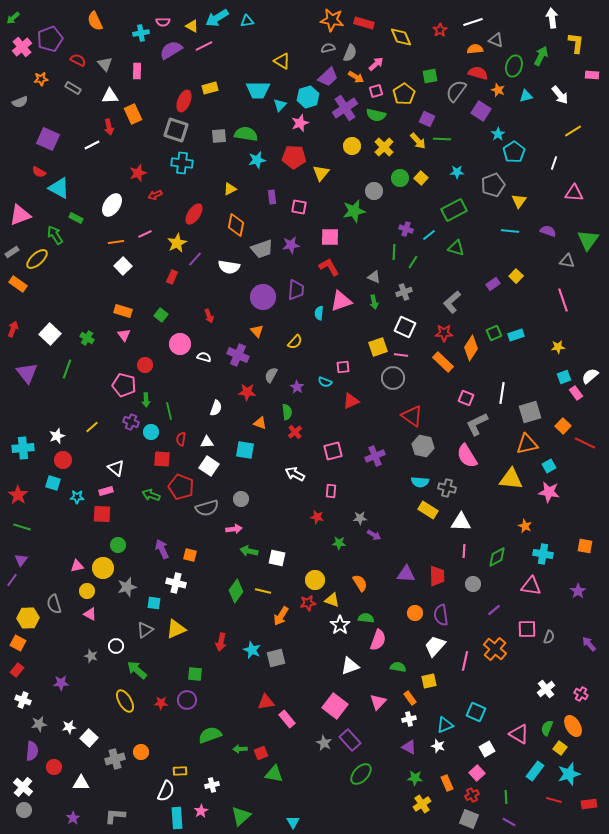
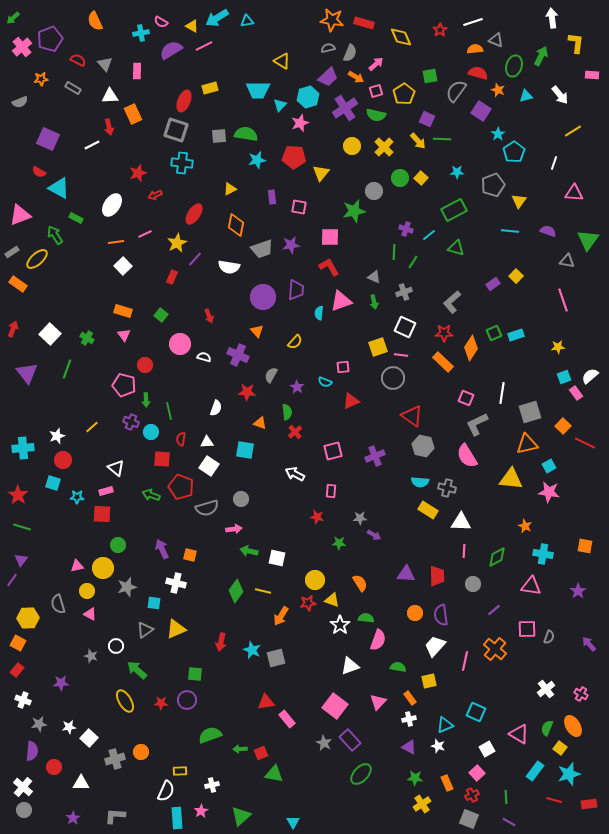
pink semicircle at (163, 22): moved 2 px left; rotated 32 degrees clockwise
gray semicircle at (54, 604): moved 4 px right
